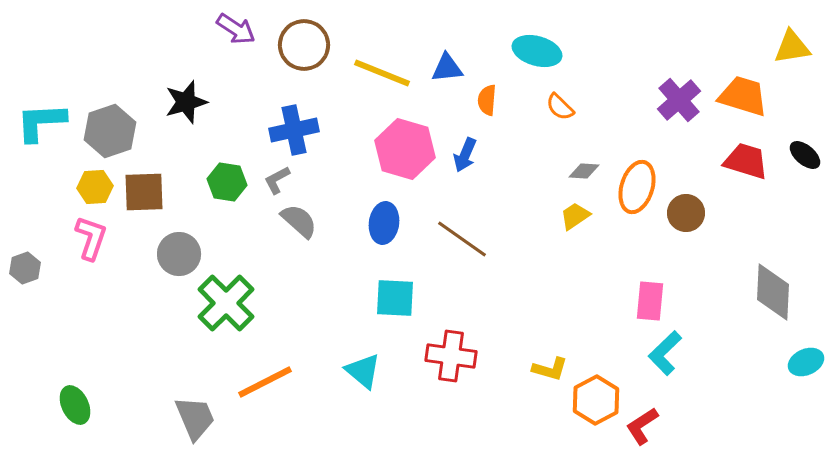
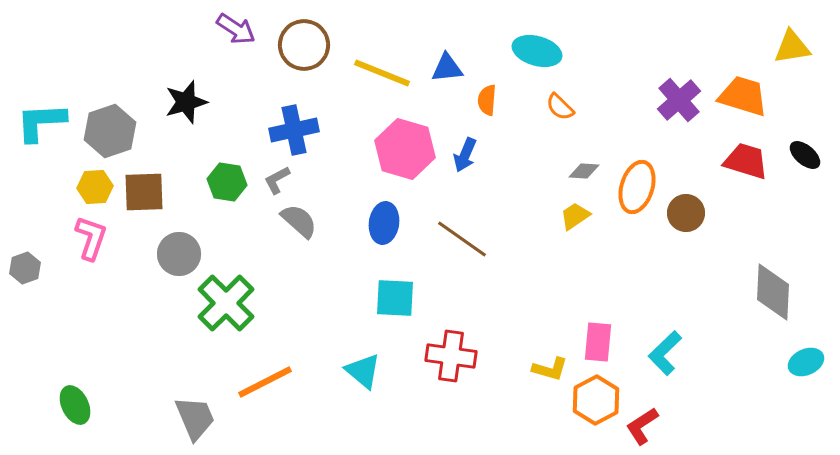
pink rectangle at (650, 301): moved 52 px left, 41 px down
